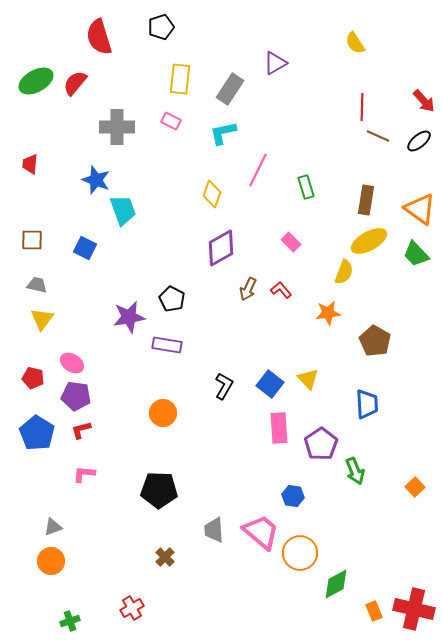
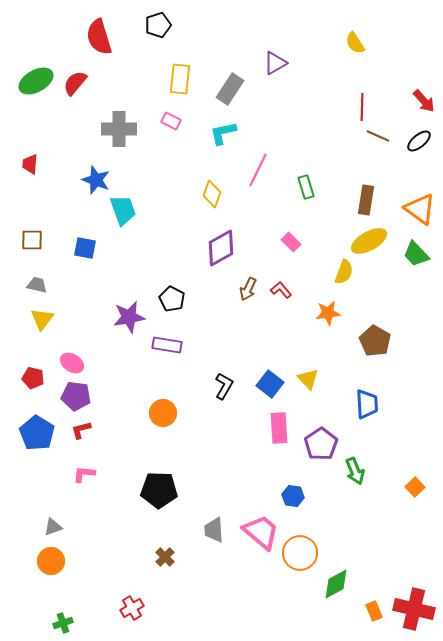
black pentagon at (161, 27): moved 3 px left, 2 px up
gray cross at (117, 127): moved 2 px right, 2 px down
blue square at (85, 248): rotated 15 degrees counterclockwise
green cross at (70, 621): moved 7 px left, 2 px down
